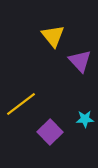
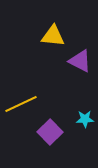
yellow triangle: rotated 45 degrees counterclockwise
purple triangle: rotated 20 degrees counterclockwise
yellow line: rotated 12 degrees clockwise
